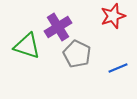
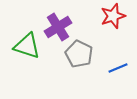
gray pentagon: moved 2 px right
